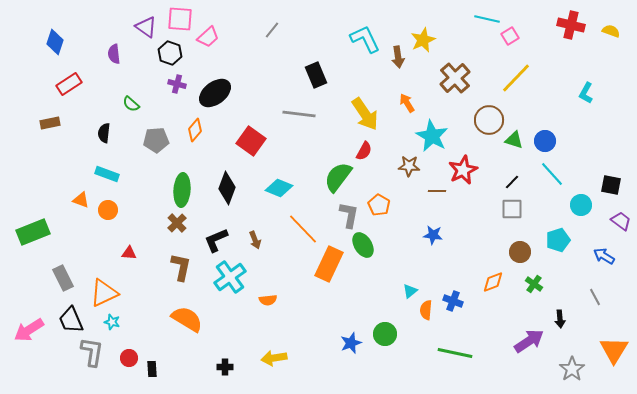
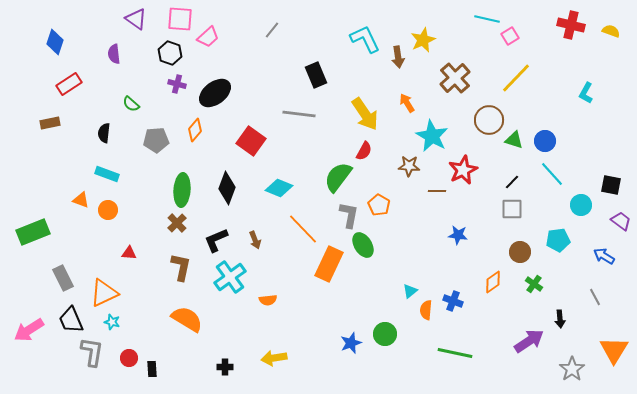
purple triangle at (146, 27): moved 10 px left, 8 px up
blue star at (433, 235): moved 25 px right
cyan pentagon at (558, 240): rotated 10 degrees clockwise
orange diamond at (493, 282): rotated 15 degrees counterclockwise
